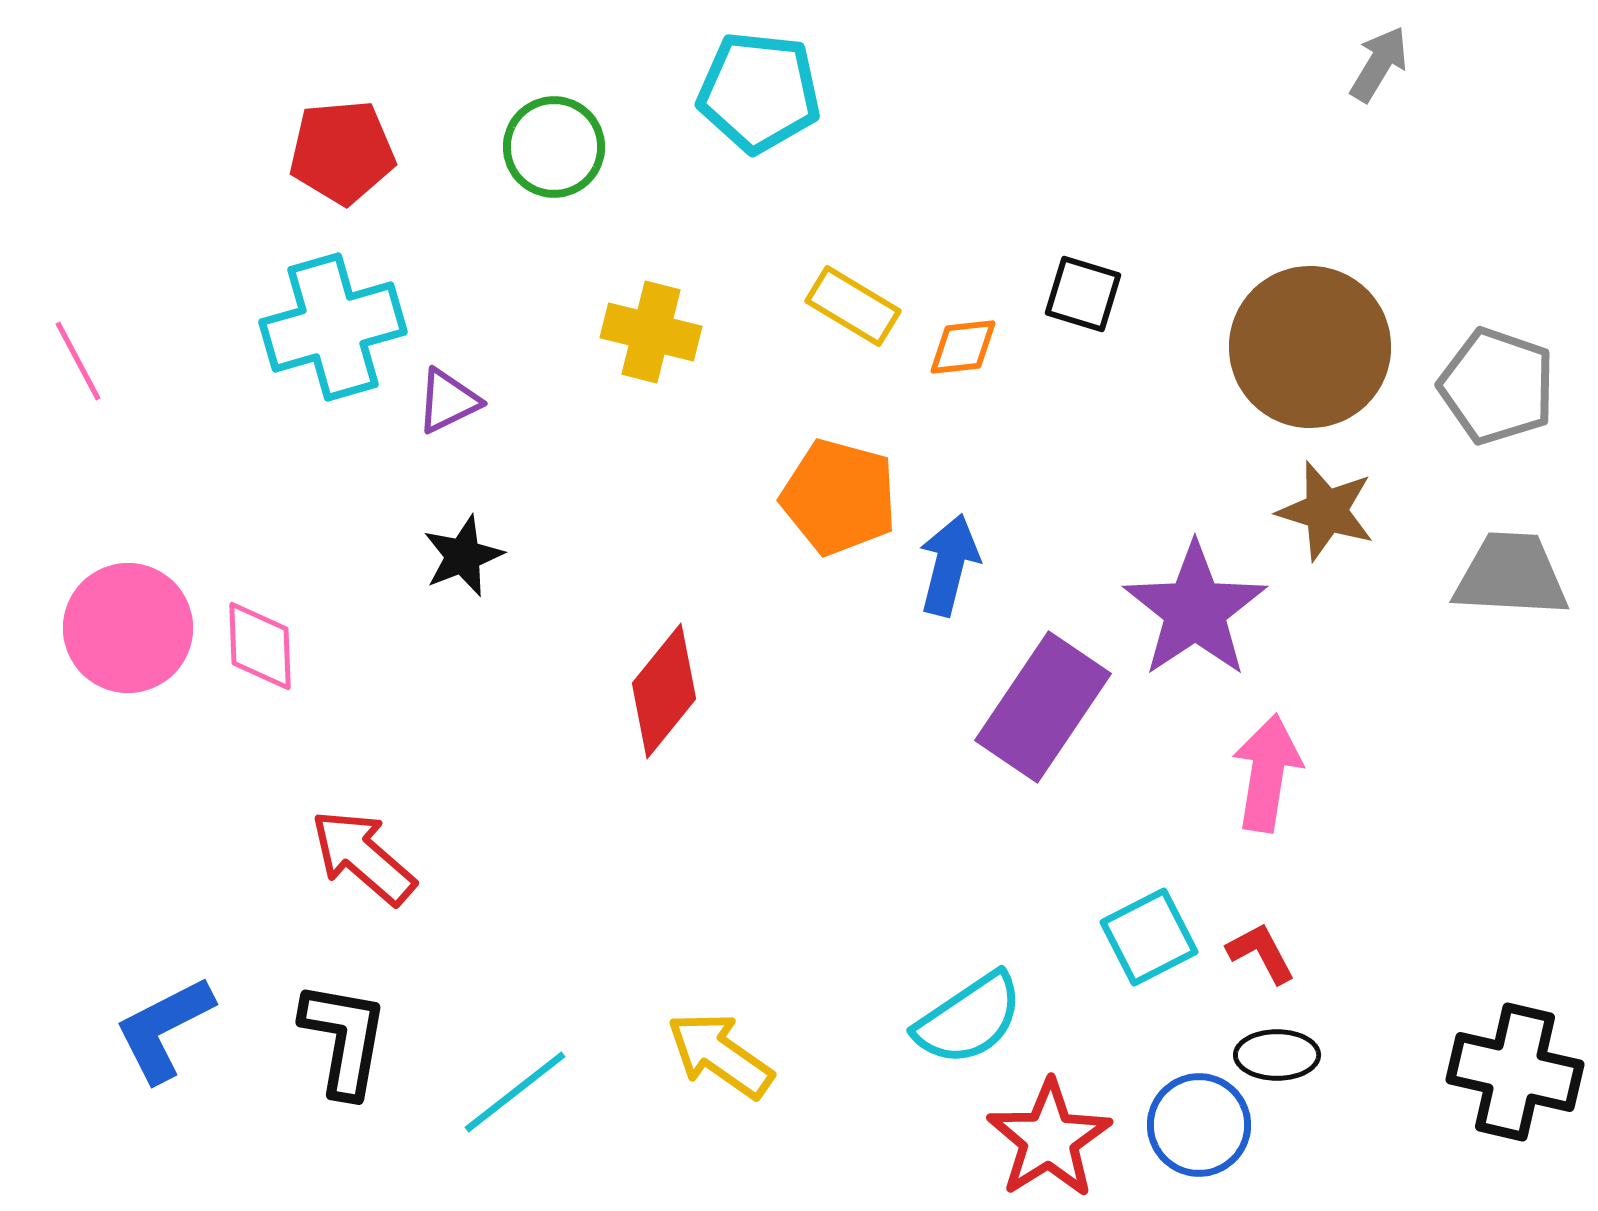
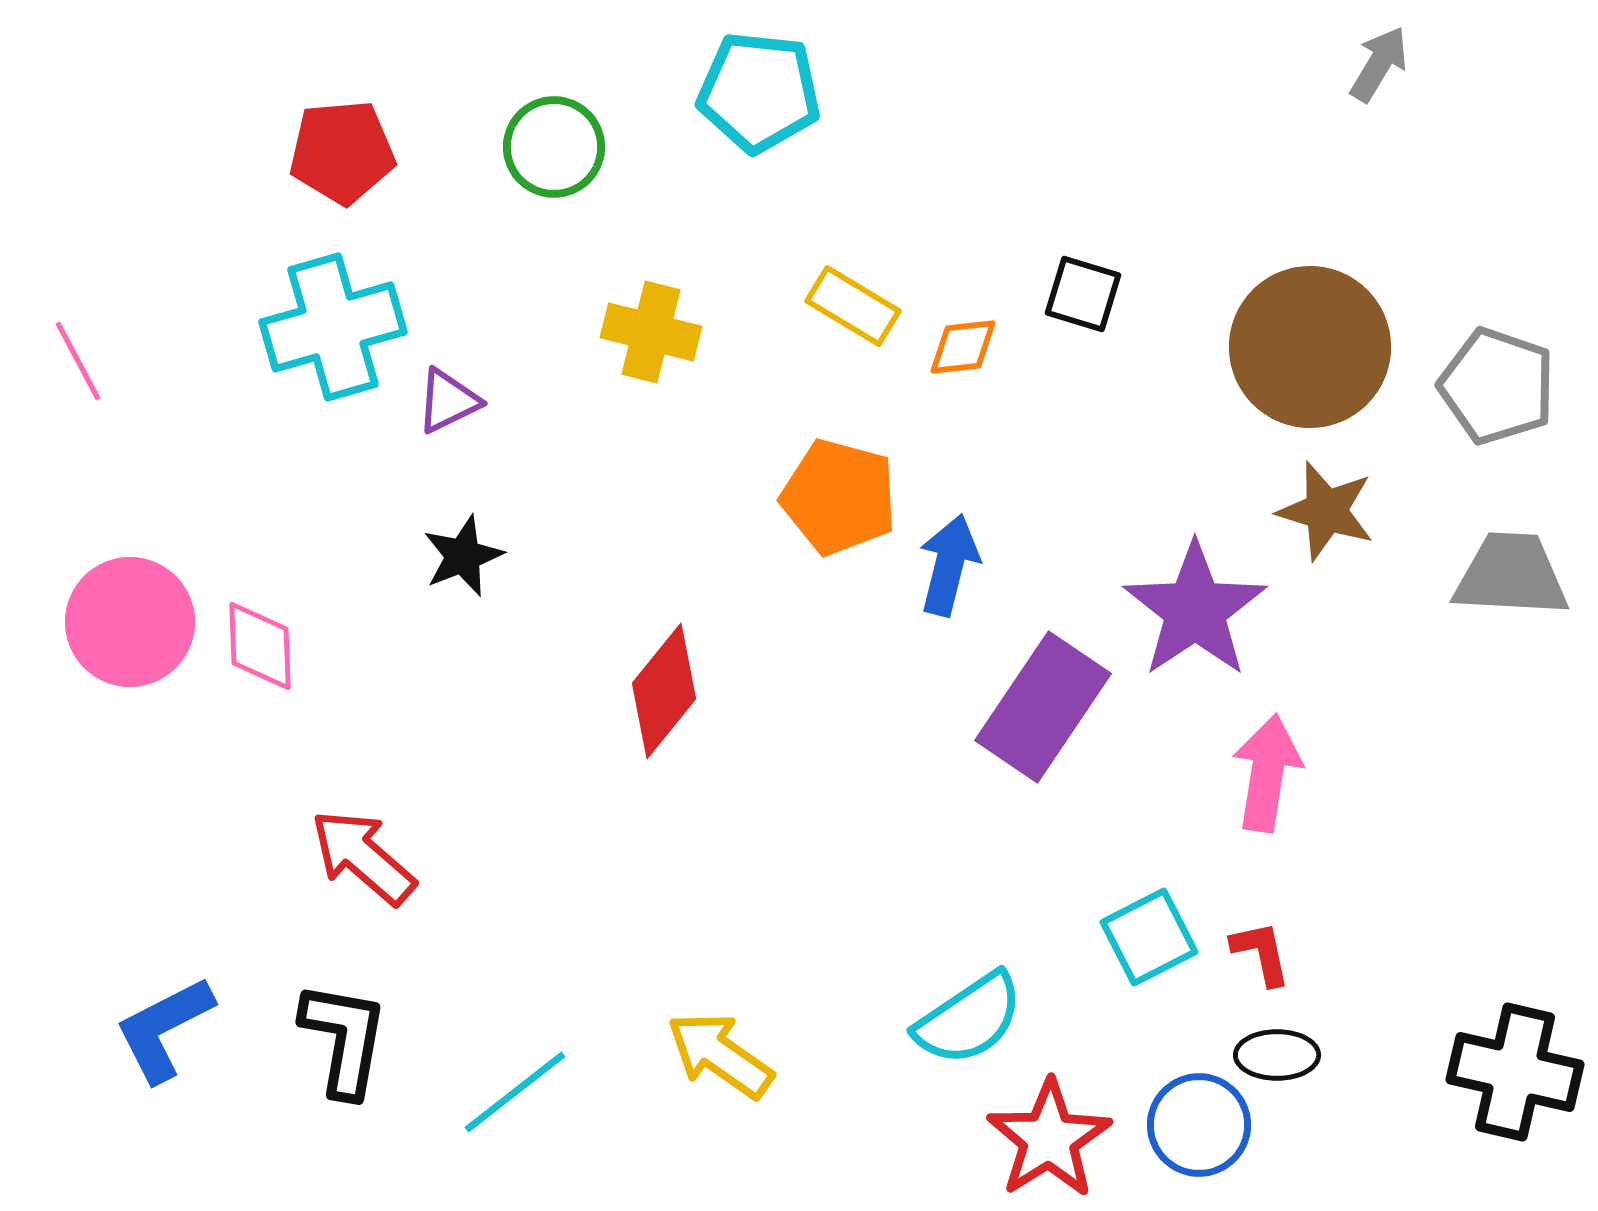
pink circle: moved 2 px right, 6 px up
red L-shape: rotated 16 degrees clockwise
